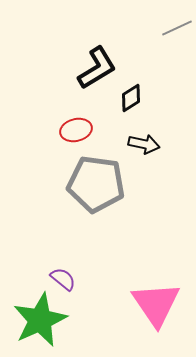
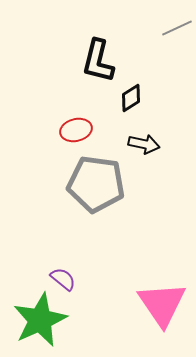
black L-shape: moved 1 px right, 7 px up; rotated 135 degrees clockwise
pink triangle: moved 6 px right
